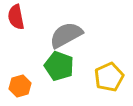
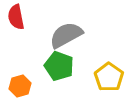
yellow pentagon: rotated 12 degrees counterclockwise
